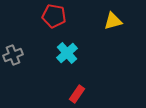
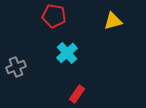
gray cross: moved 3 px right, 12 px down
